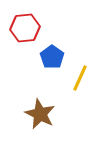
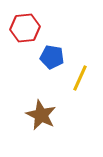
blue pentagon: rotated 25 degrees counterclockwise
brown star: moved 1 px right, 1 px down
